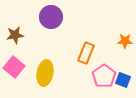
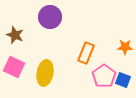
purple circle: moved 1 px left
brown star: rotated 30 degrees clockwise
orange star: moved 6 px down
pink square: rotated 15 degrees counterclockwise
